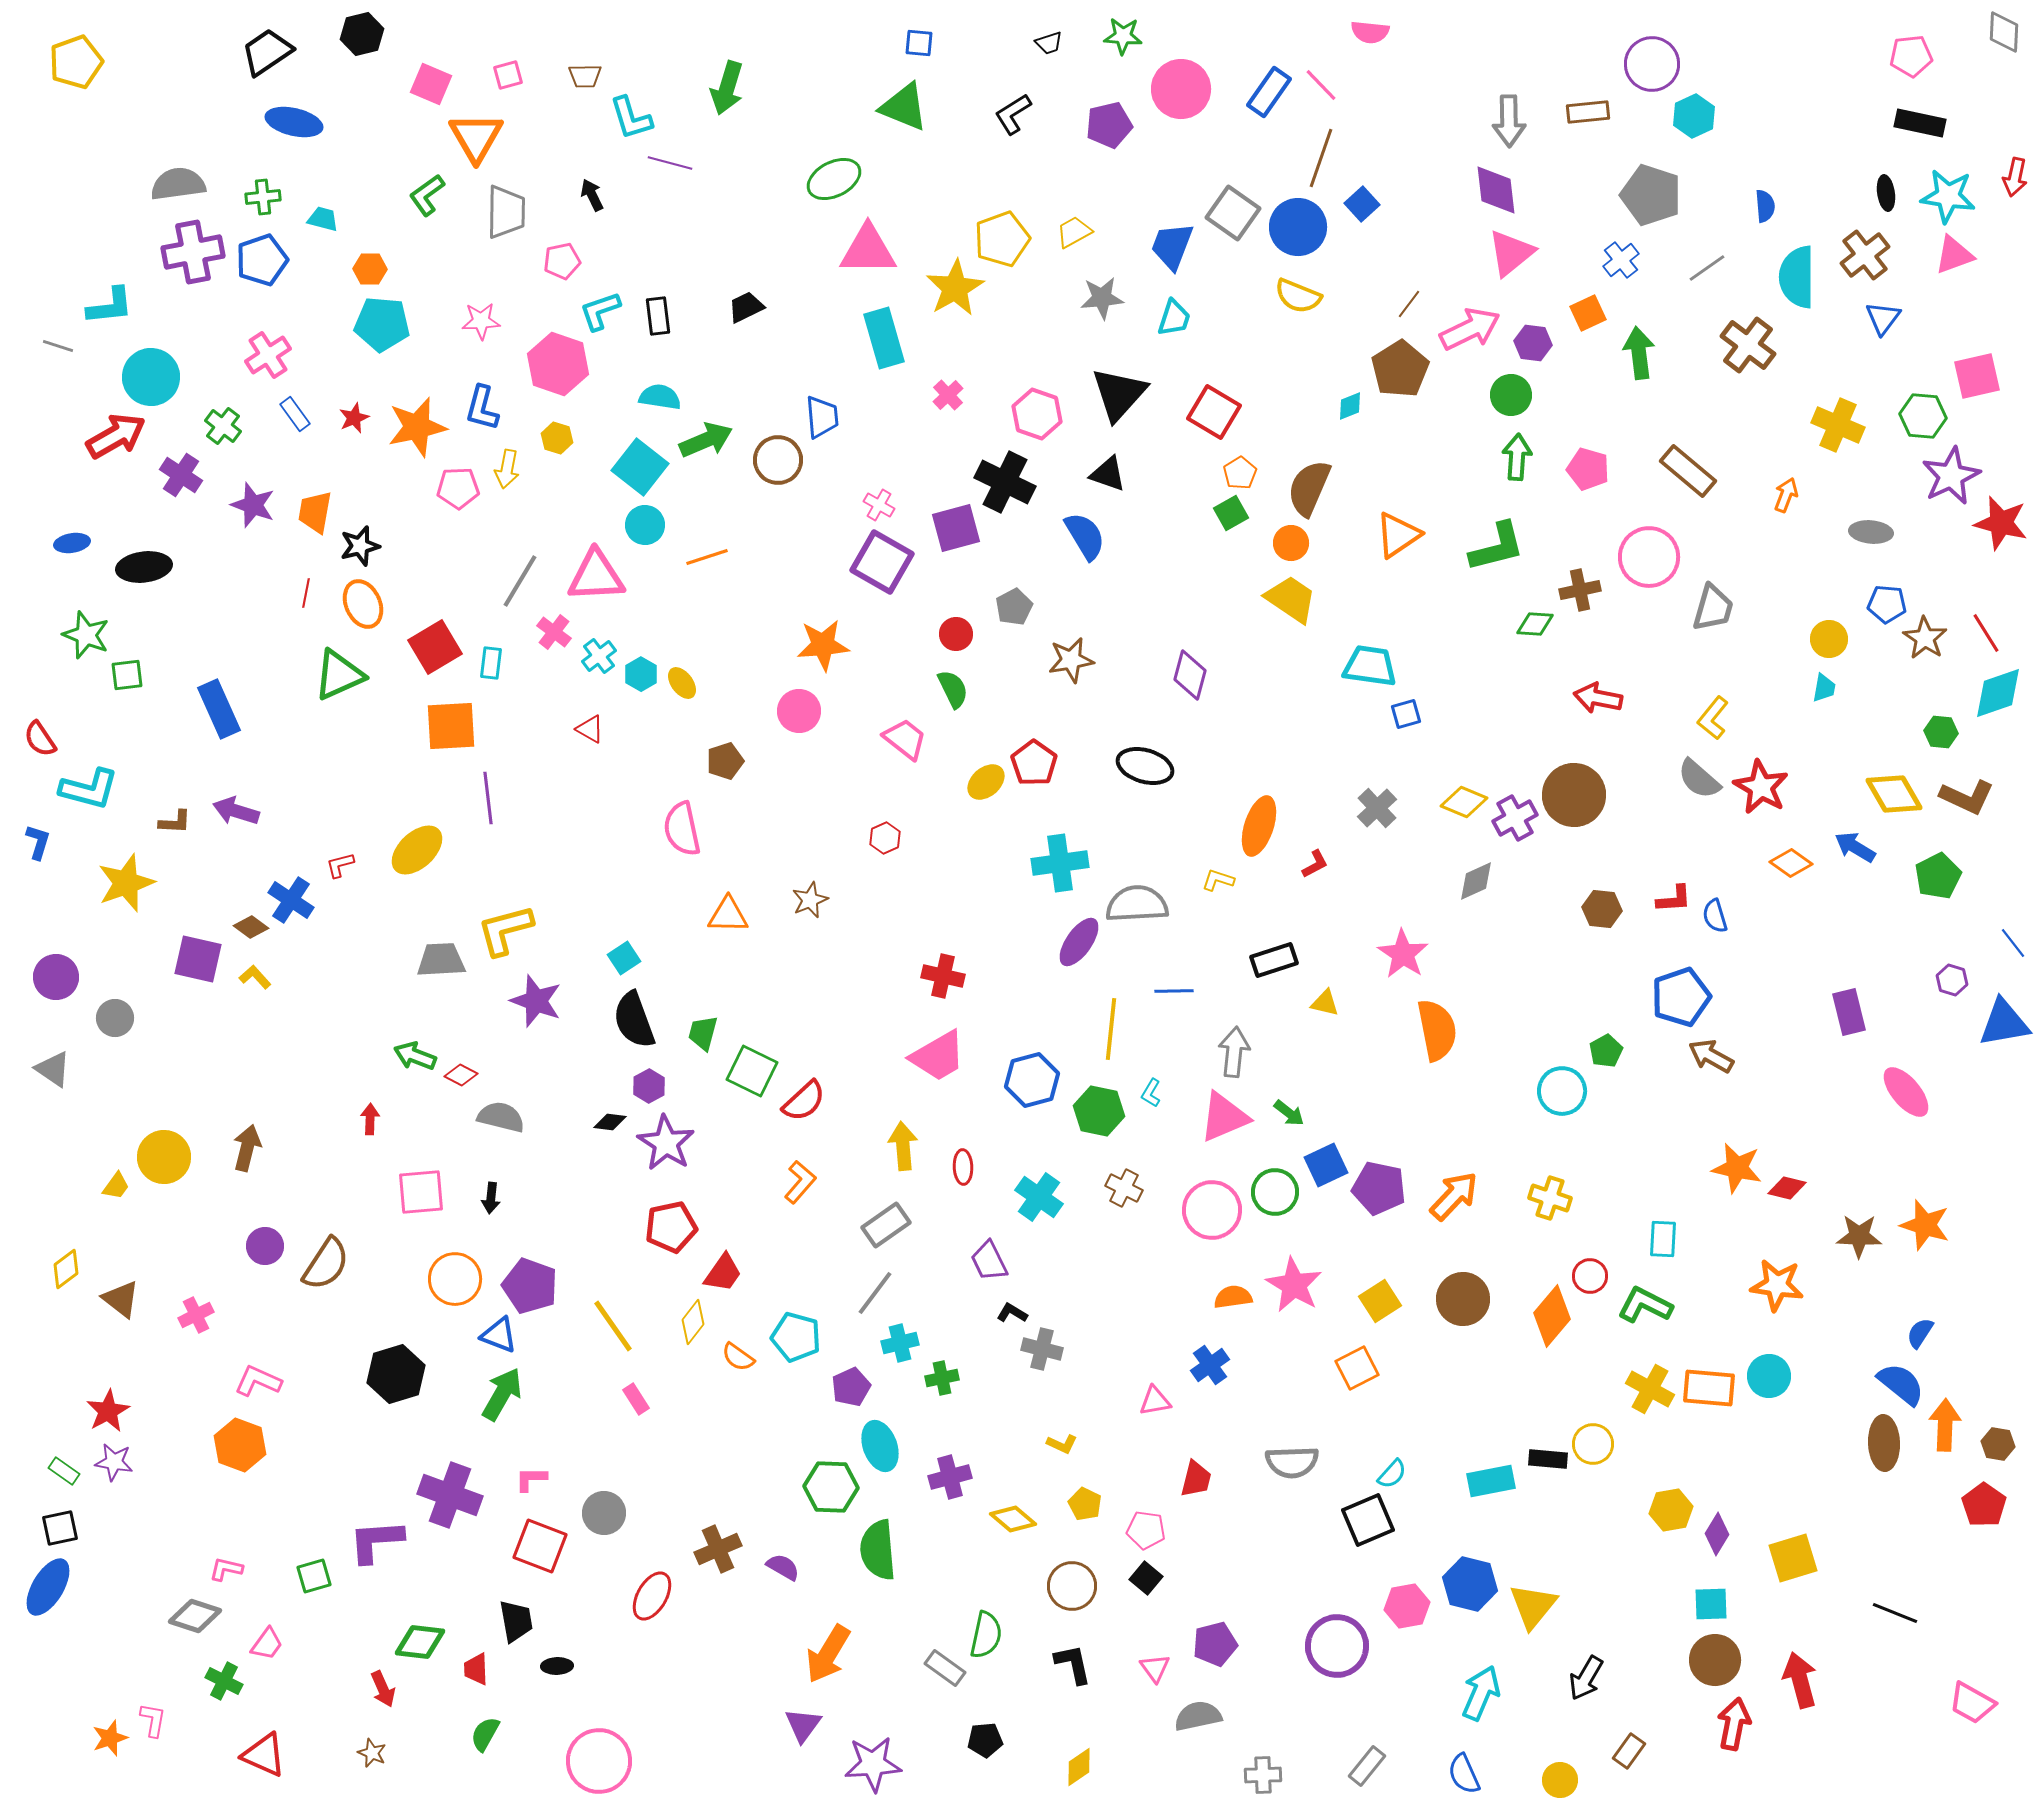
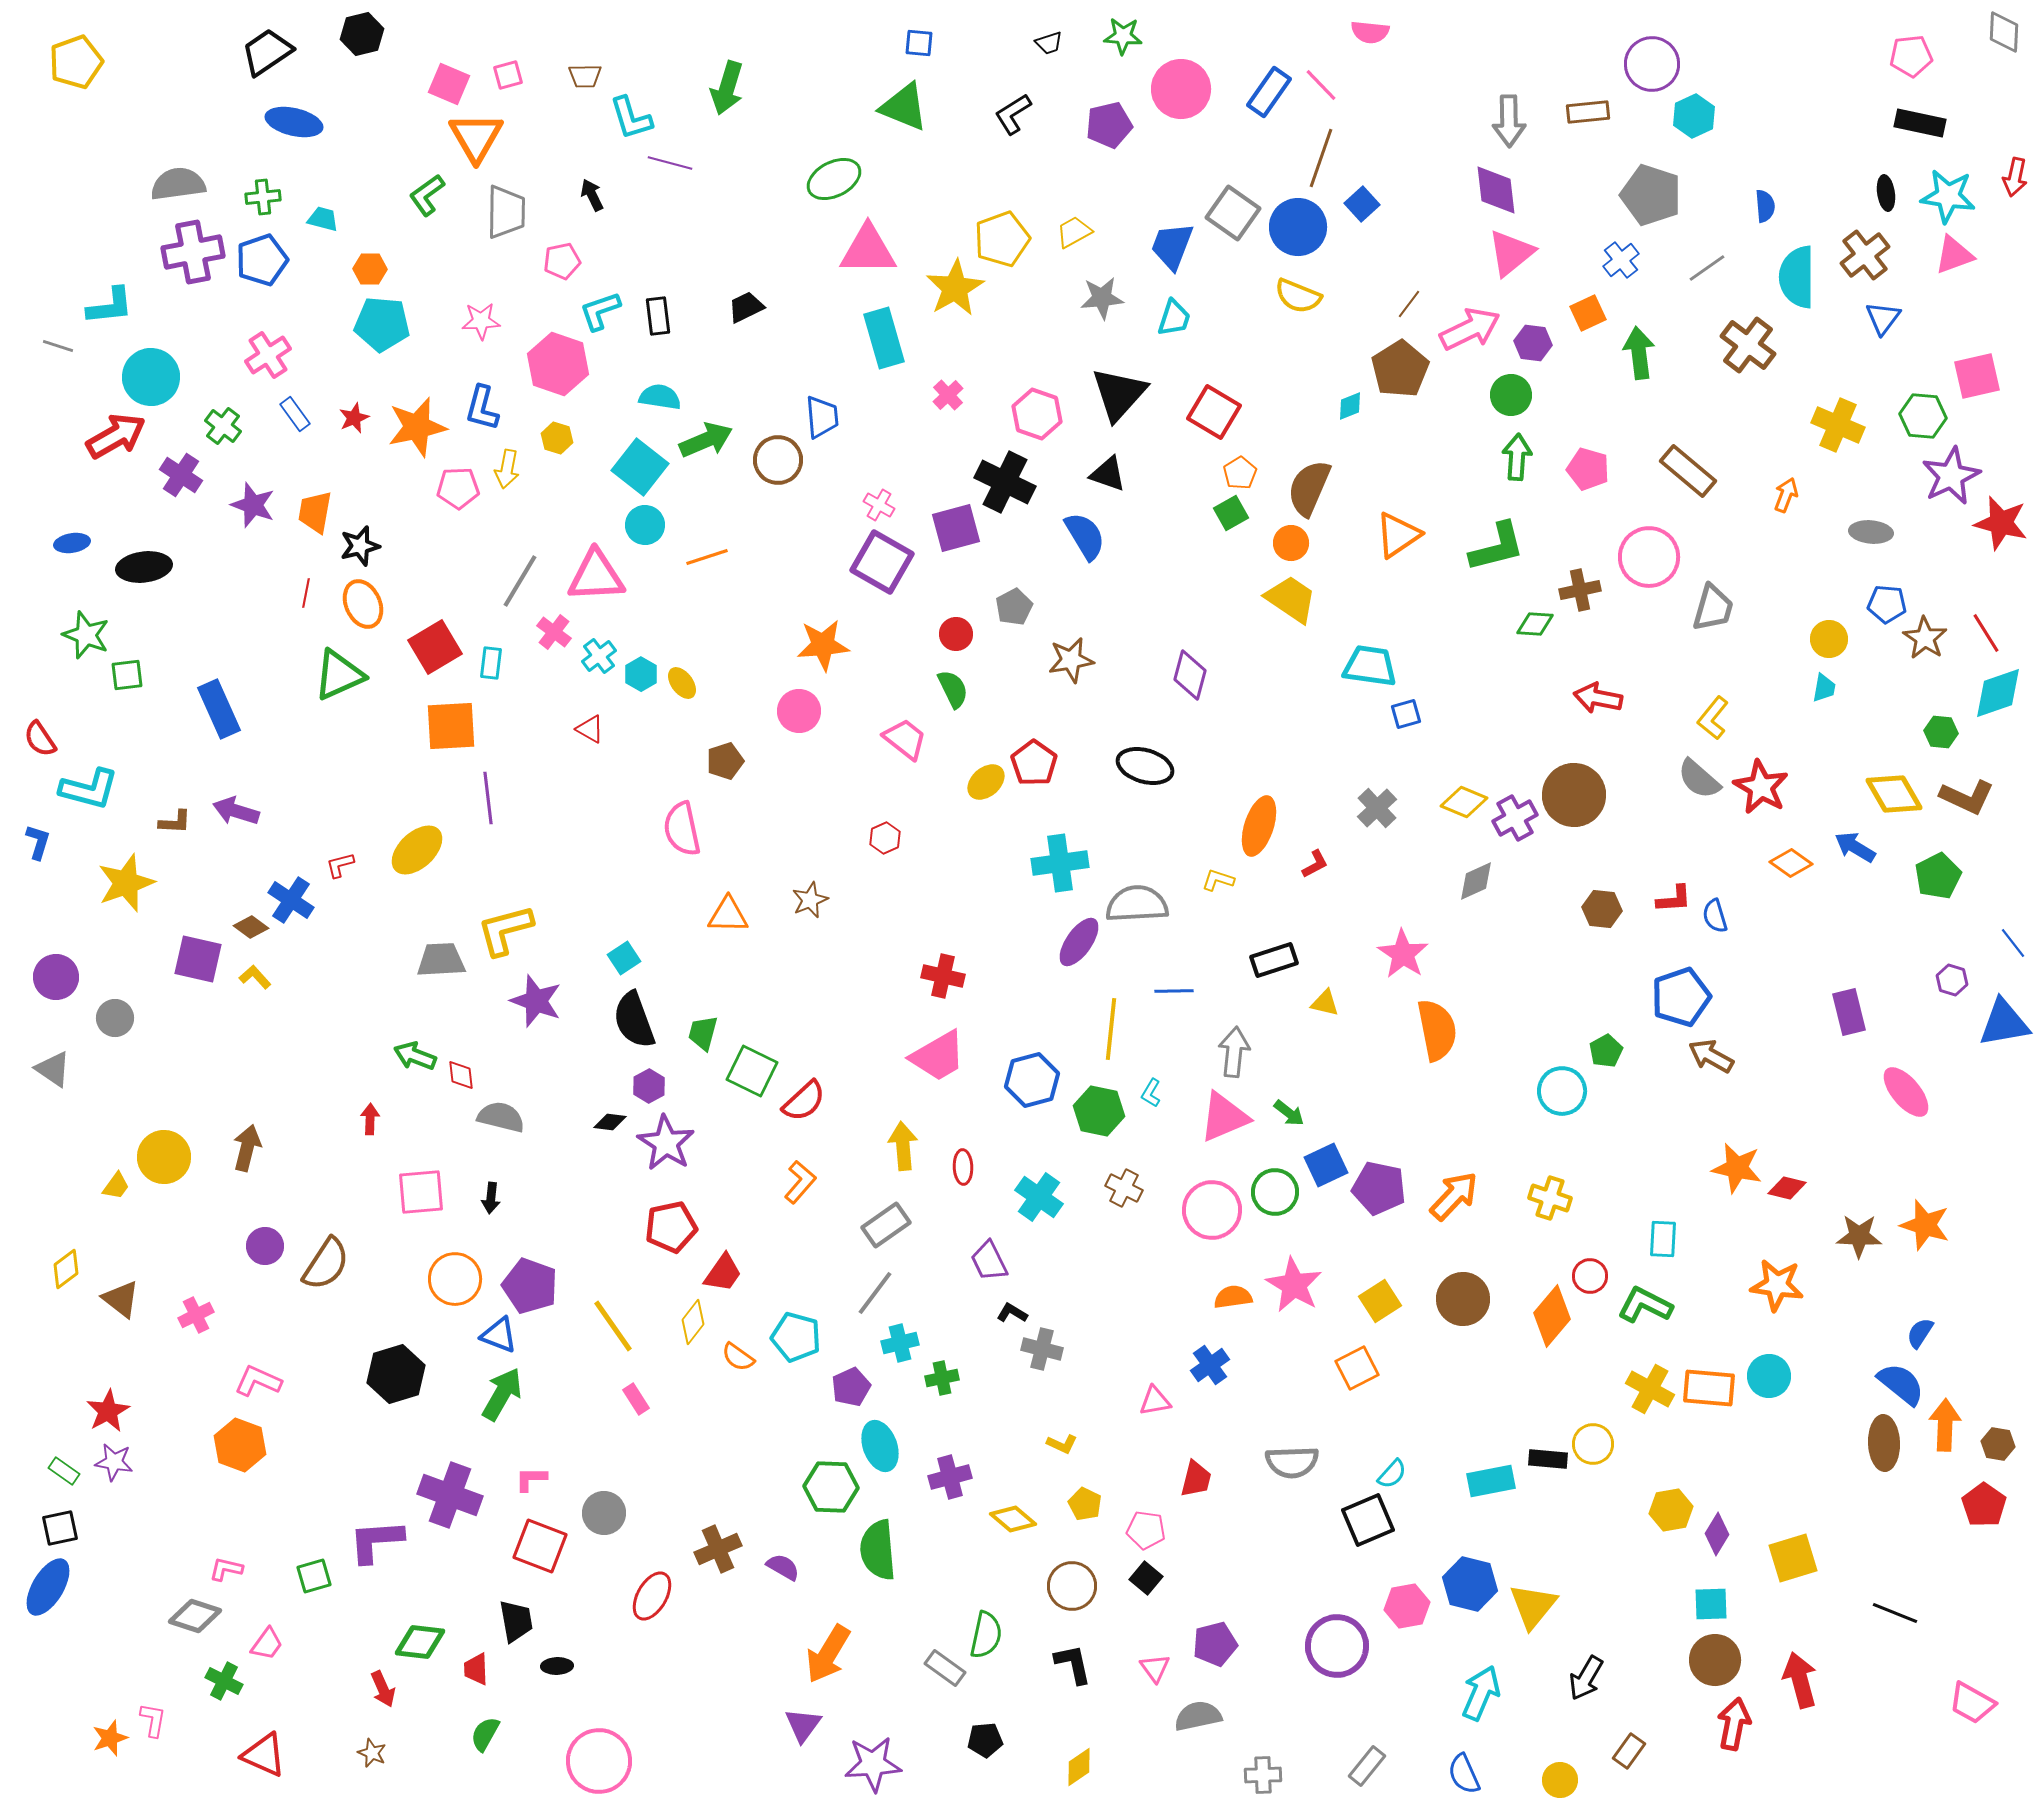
pink square at (431, 84): moved 18 px right
red diamond at (461, 1075): rotated 56 degrees clockwise
